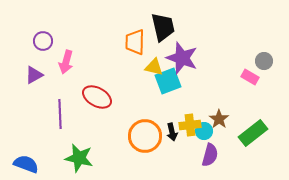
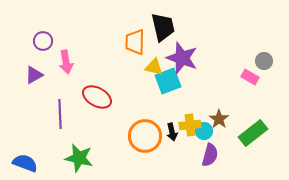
pink arrow: rotated 25 degrees counterclockwise
blue semicircle: moved 1 px left, 1 px up
